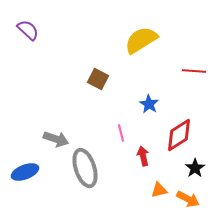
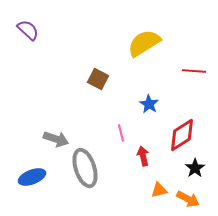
yellow semicircle: moved 3 px right, 3 px down
red diamond: moved 3 px right
blue ellipse: moved 7 px right, 5 px down
